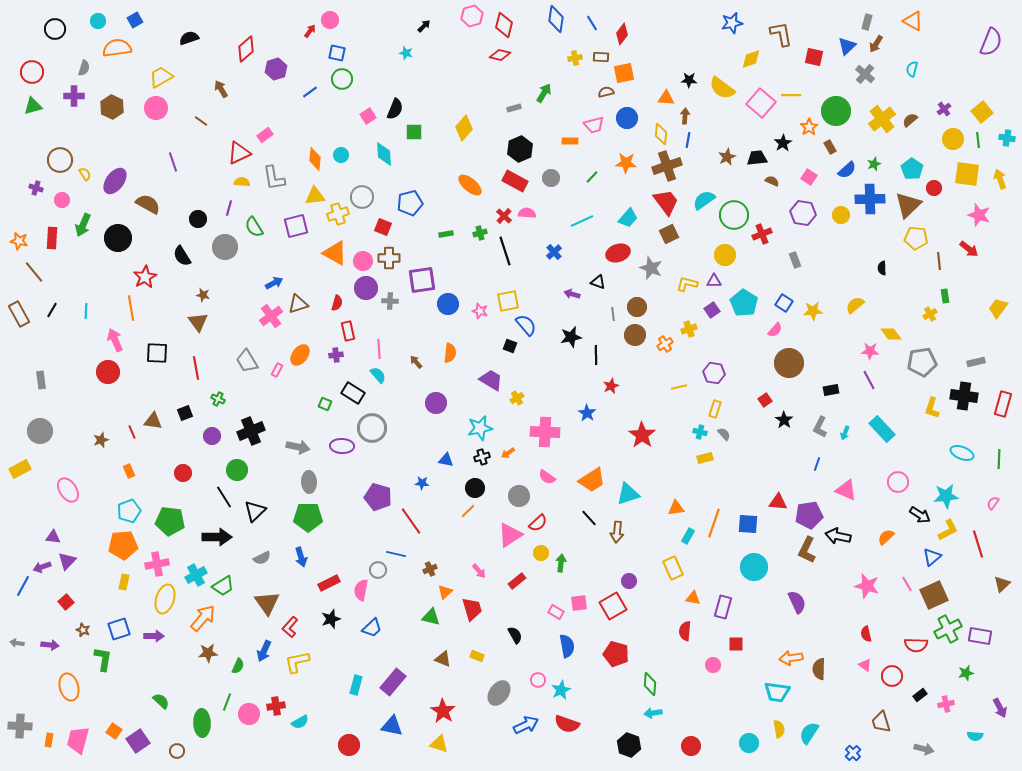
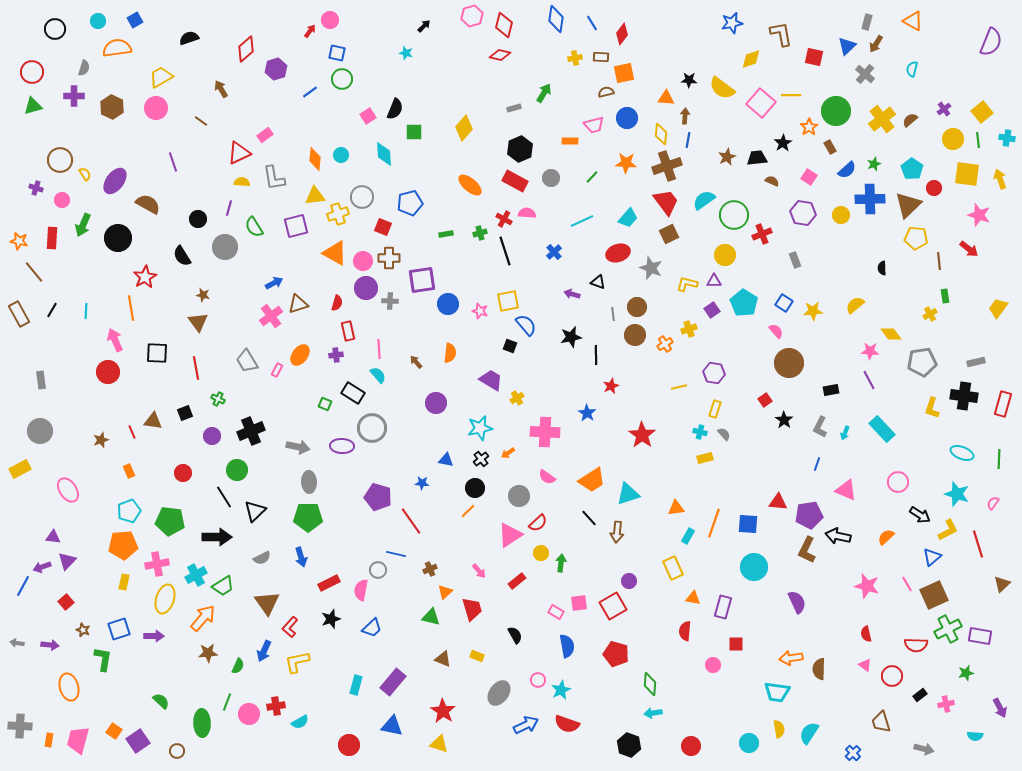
red cross at (504, 216): moved 3 px down; rotated 14 degrees counterclockwise
pink semicircle at (775, 330): moved 1 px right, 1 px down; rotated 84 degrees counterclockwise
black cross at (482, 457): moved 1 px left, 2 px down; rotated 21 degrees counterclockwise
cyan star at (946, 496): moved 11 px right, 2 px up; rotated 25 degrees clockwise
